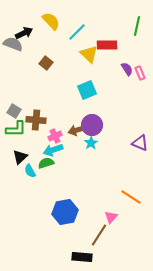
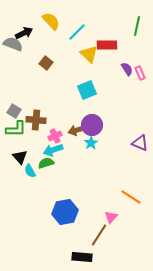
black triangle: rotated 28 degrees counterclockwise
